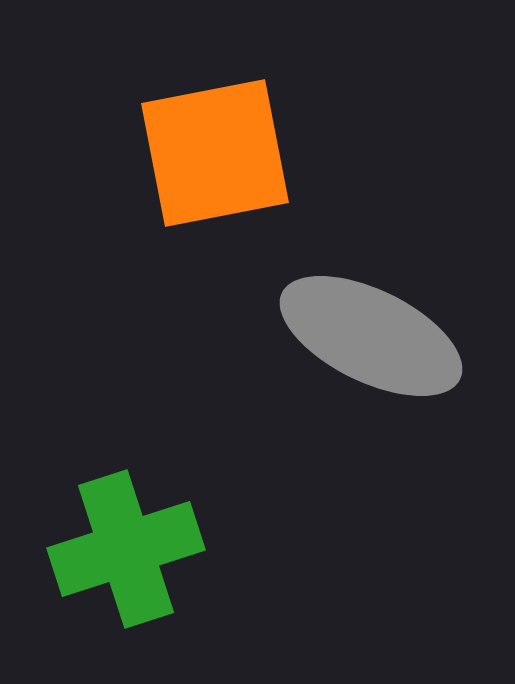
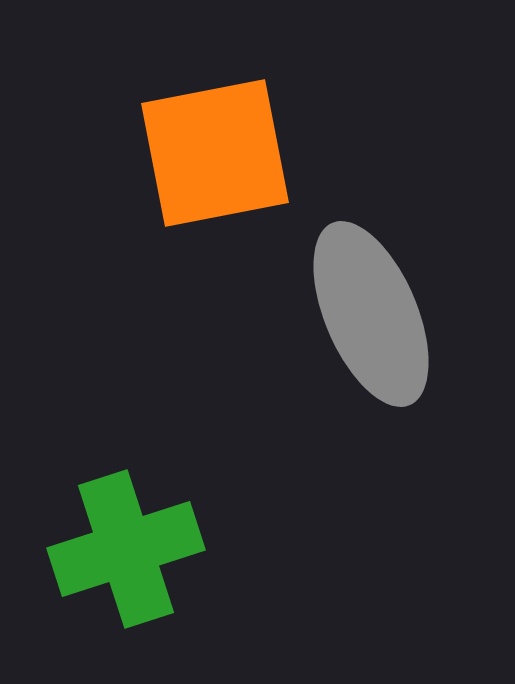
gray ellipse: moved 22 px up; rotated 41 degrees clockwise
